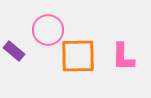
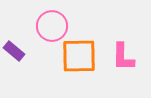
pink circle: moved 4 px right, 4 px up
orange square: moved 1 px right
